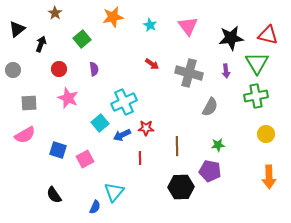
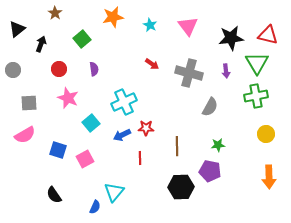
cyan square: moved 9 px left
